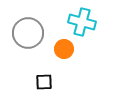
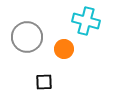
cyan cross: moved 4 px right, 1 px up
gray circle: moved 1 px left, 4 px down
